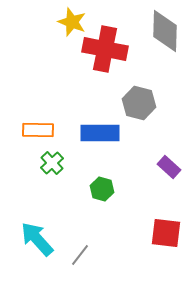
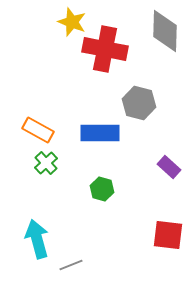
orange rectangle: rotated 28 degrees clockwise
green cross: moved 6 px left
red square: moved 2 px right, 2 px down
cyan arrow: rotated 27 degrees clockwise
gray line: moved 9 px left, 10 px down; rotated 30 degrees clockwise
